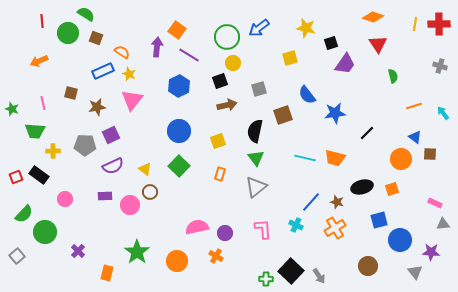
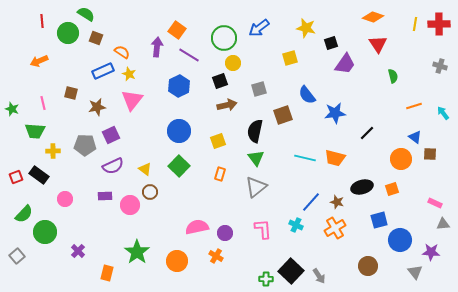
green circle at (227, 37): moved 3 px left, 1 px down
